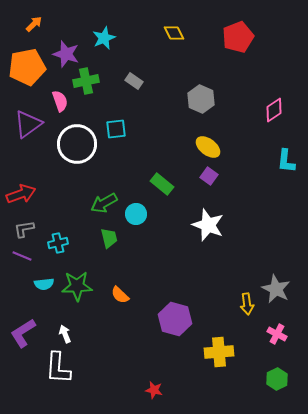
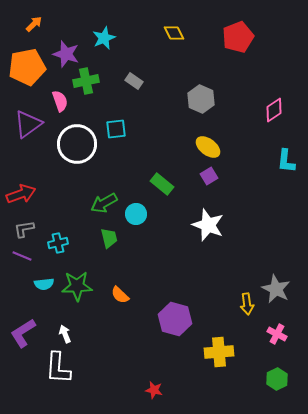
purple square: rotated 24 degrees clockwise
